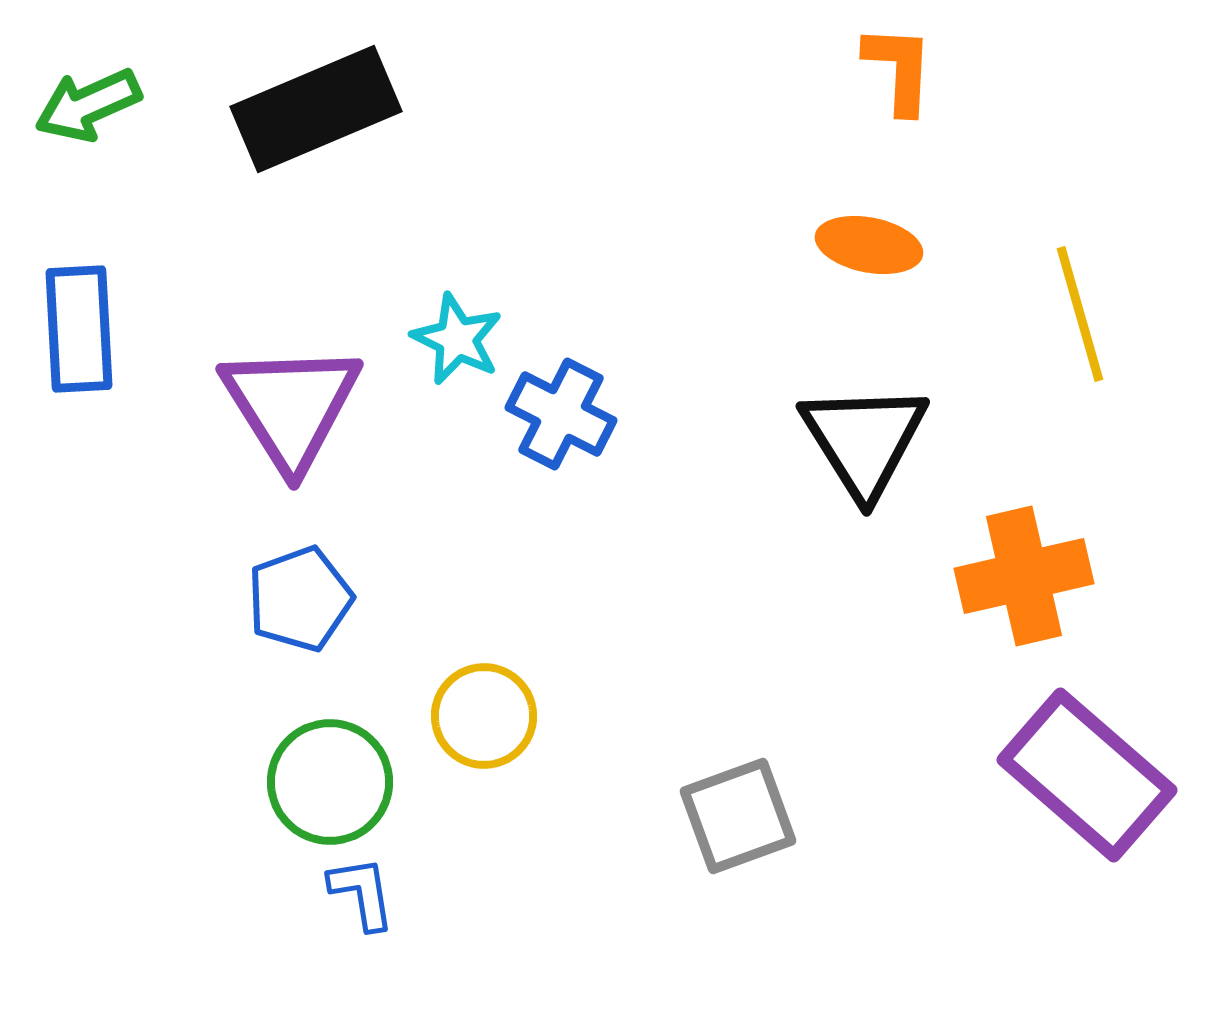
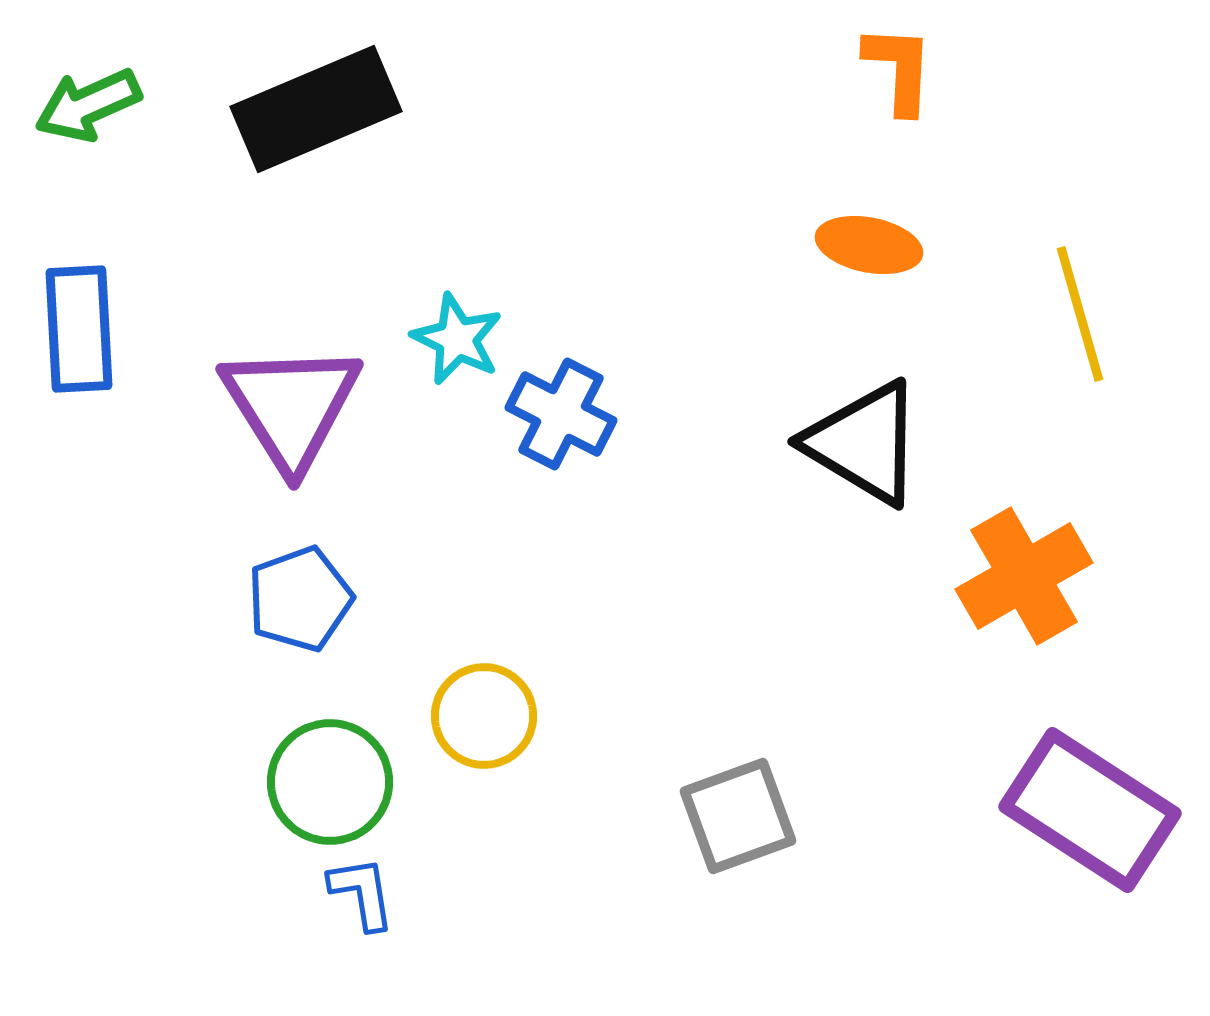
black triangle: moved 3 px down; rotated 27 degrees counterclockwise
orange cross: rotated 17 degrees counterclockwise
purple rectangle: moved 3 px right, 35 px down; rotated 8 degrees counterclockwise
